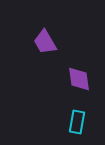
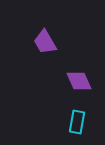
purple diamond: moved 2 px down; rotated 16 degrees counterclockwise
